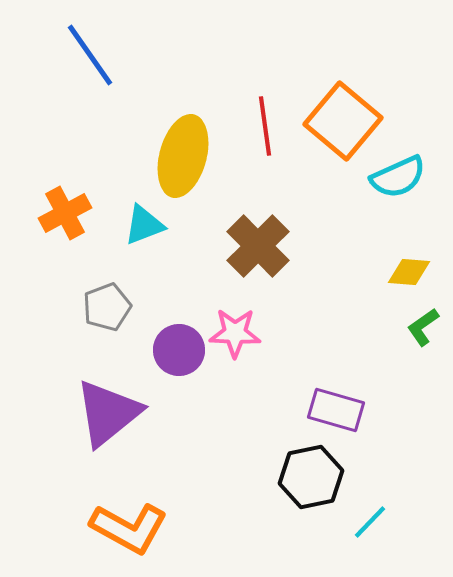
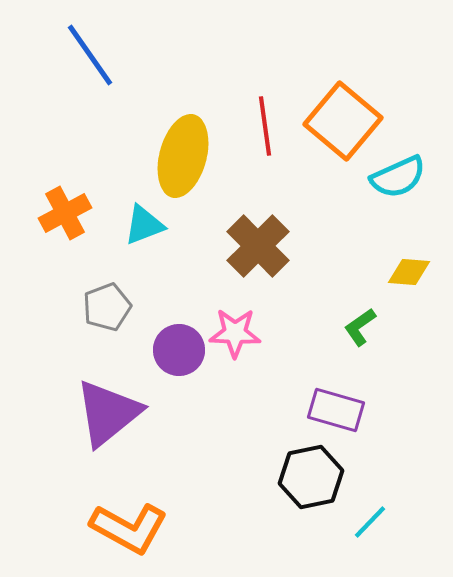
green L-shape: moved 63 px left
